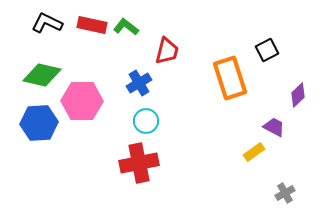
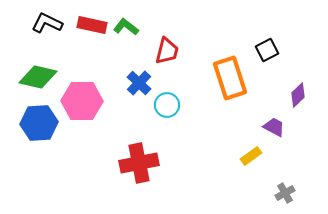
green diamond: moved 4 px left, 2 px down
blue cross: rotated 15 degrees counterclockwise
cyan circle: moved 21 px right, 16 px up
yellow rectangle: moved 3 px left, 4 px down
